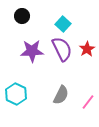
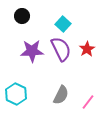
purple semicircle: moved 1 px left
